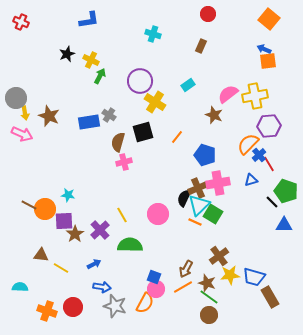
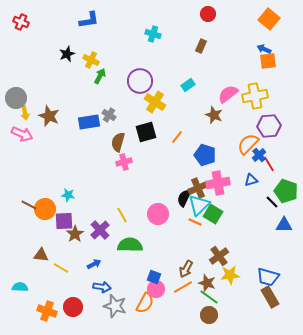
black square at (143, 132): moved 3 px right
blue trapezoid at (254, 277): moved 14 px right
